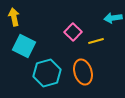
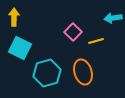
yellow arrow: rotated 12 degrees clockwise
cyan square: moved 4 px left, 2 px down
